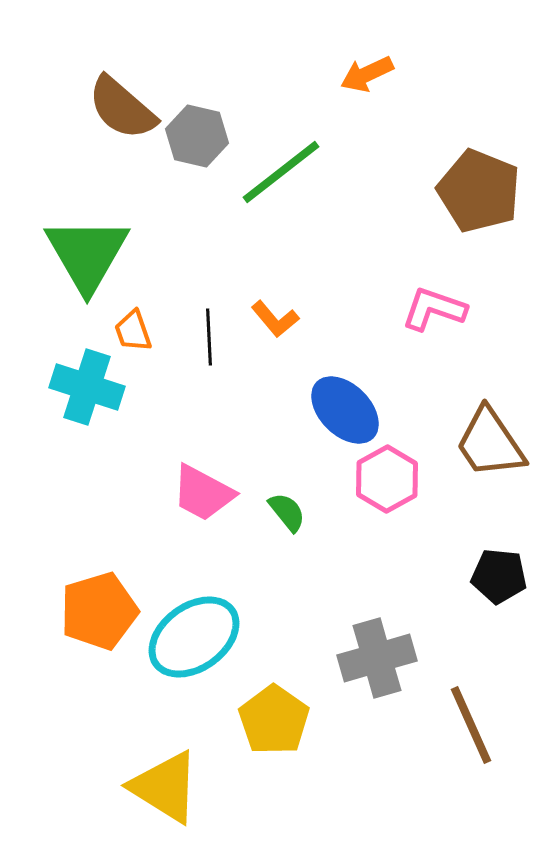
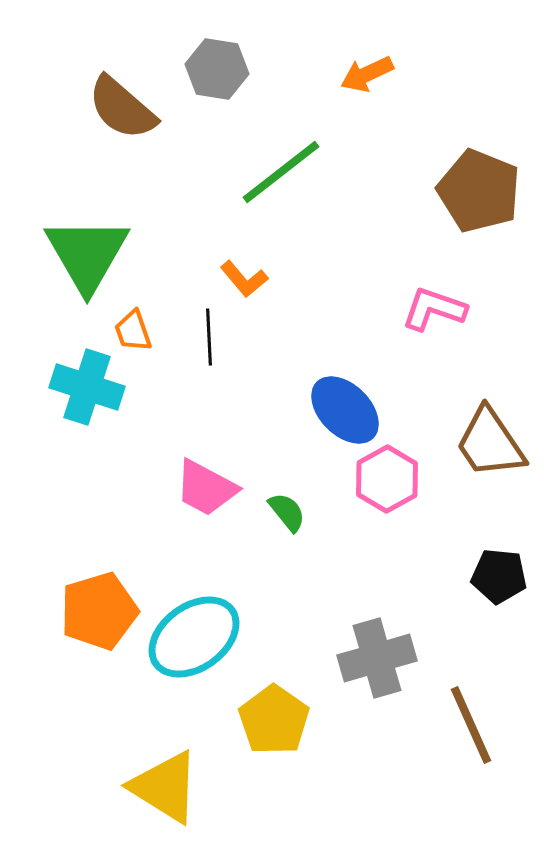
gray hexagon: moved 20 px right, 67 px up; rotated 4 degrees counterclockwise
orange L-shape: moved 31 px left, 40 px up
pink trapezoid: moved 3 px right, 5 px up
